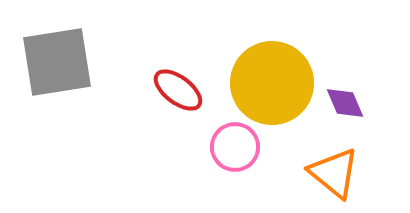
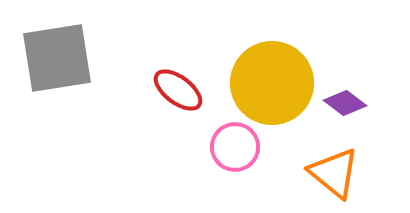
gray square: moved 4 px up
purple diamond: rotated 30 degrees counterclockwise
